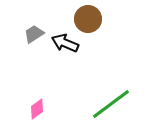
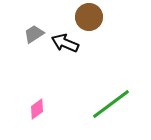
brown circle: moved 1 px right, 2 px up
